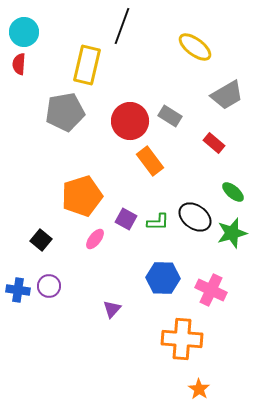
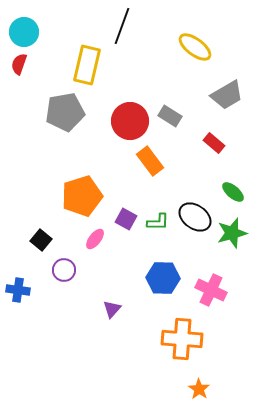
red semicircle: rotated 15 degrees clockwise
purple circle: moved 15 px right, 16 px up
